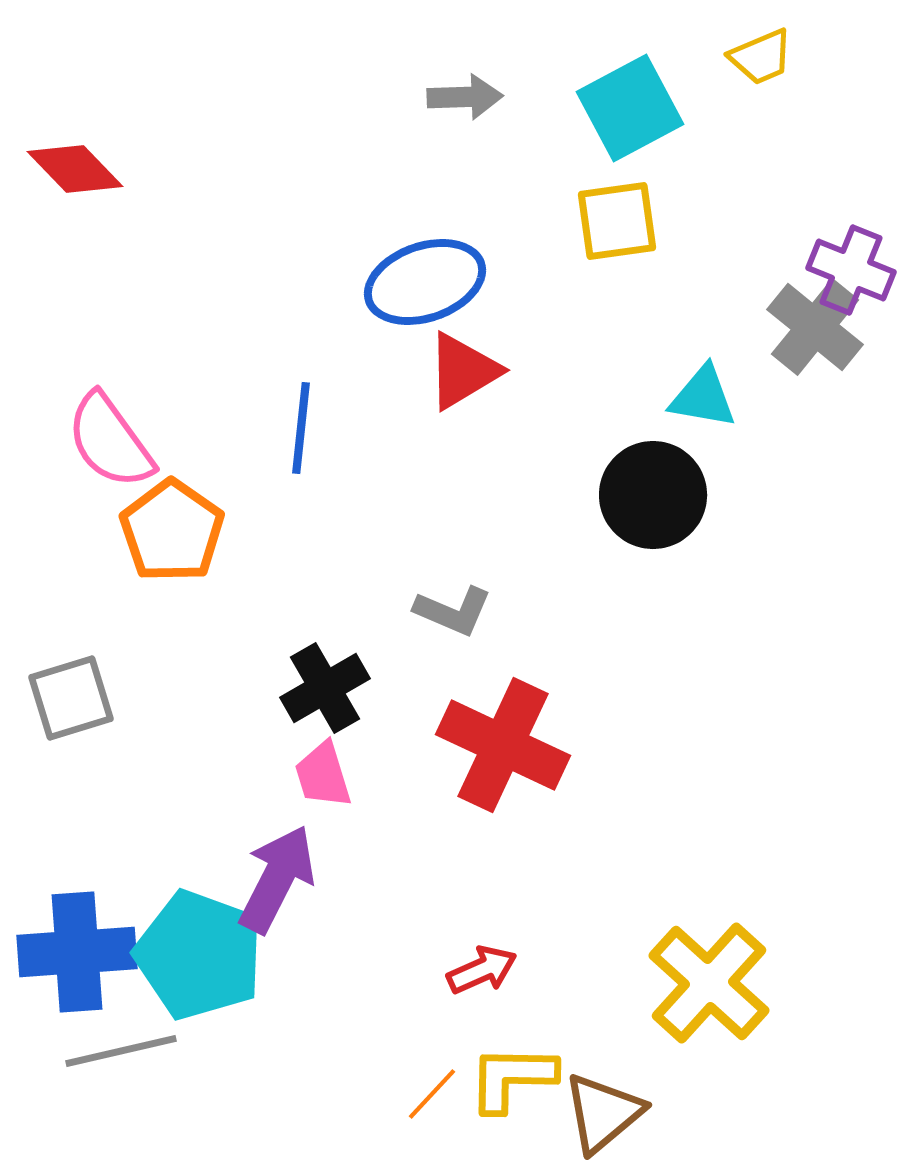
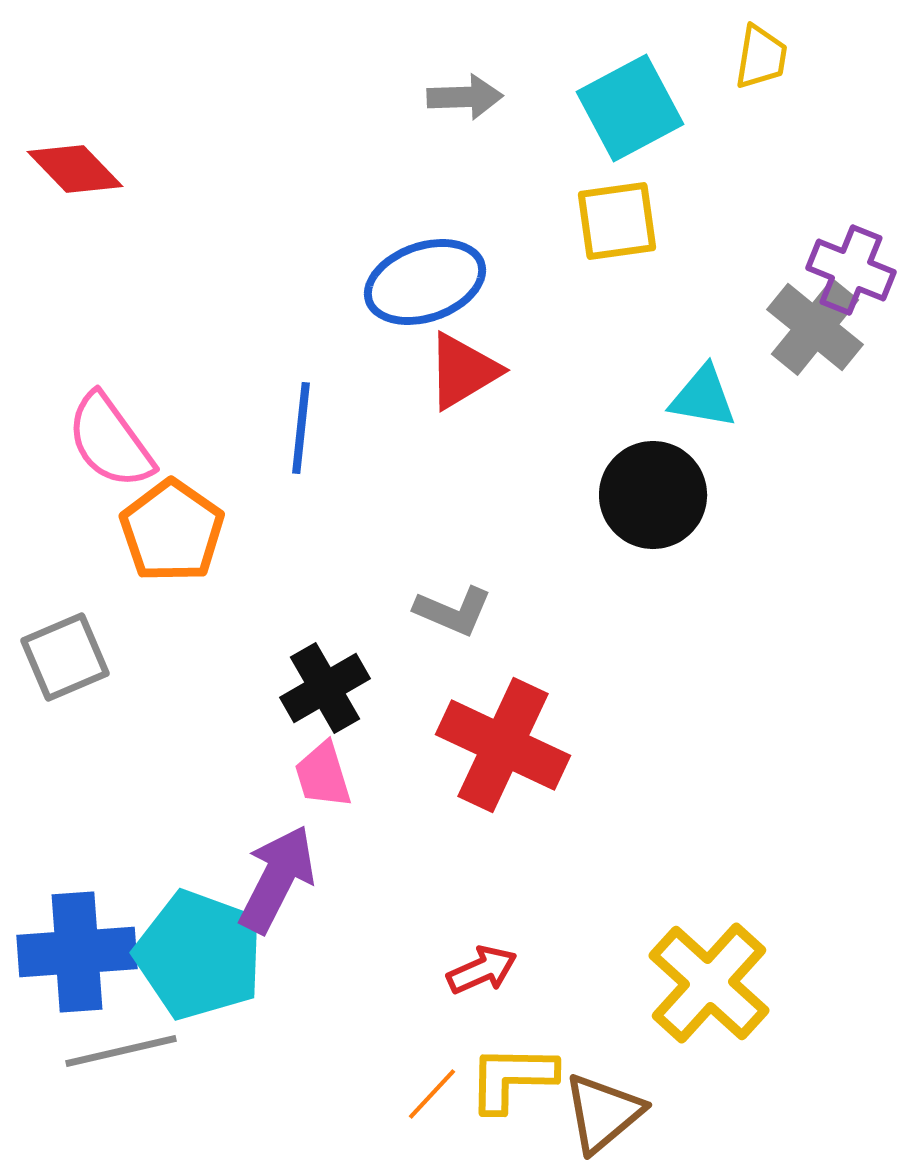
yellow trapezoid: rotated 58 degrees counterclockwise
gray square: moved 6 px left, 41 px up; rotated 6 degrees counterclockwise
